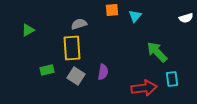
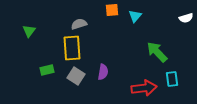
green triangle: moved 1 px right, 1 px down; rotated 24 degrees counterclockwise
